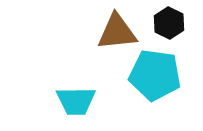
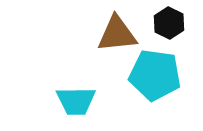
brown triangle: moved 2 px down
